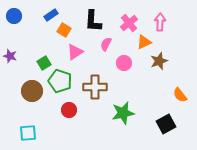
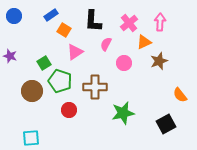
cyan square: moved 3 px right, 5 px down
